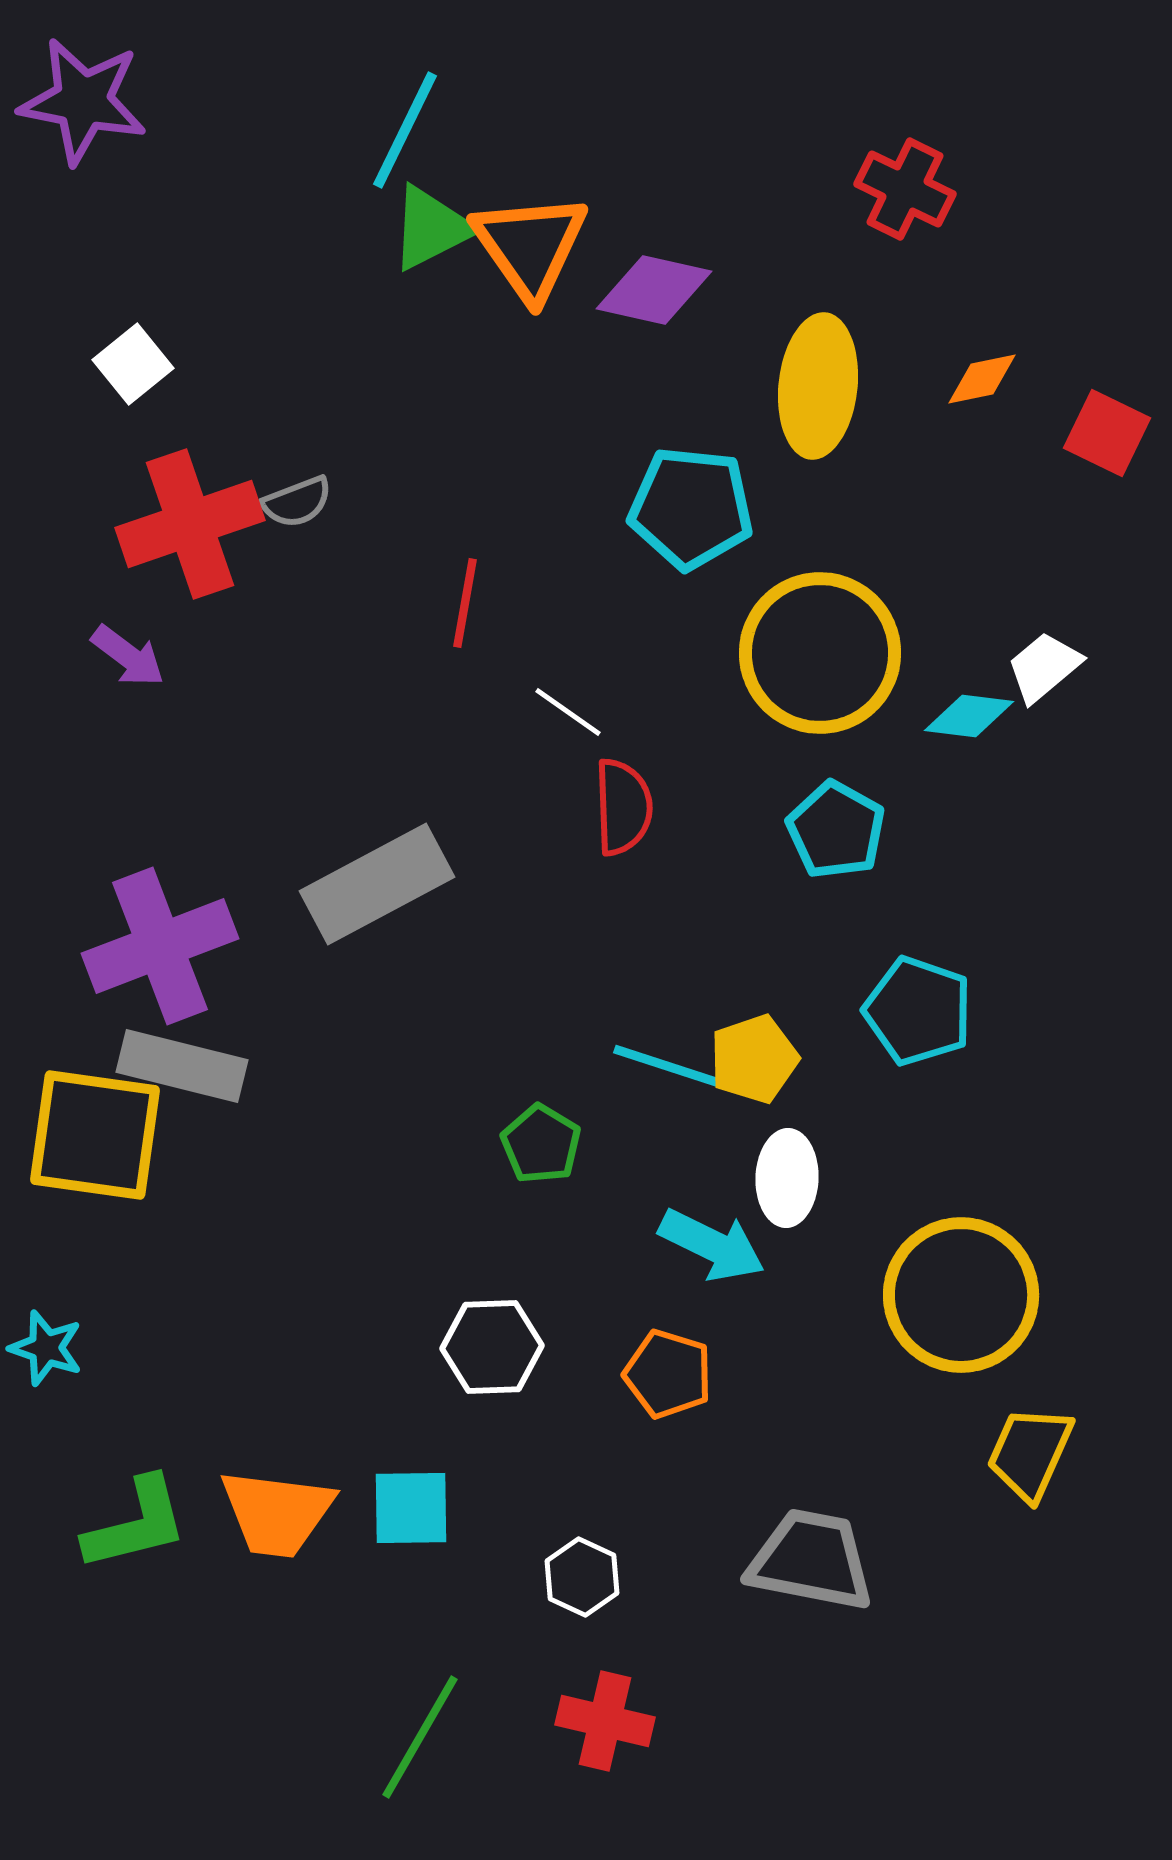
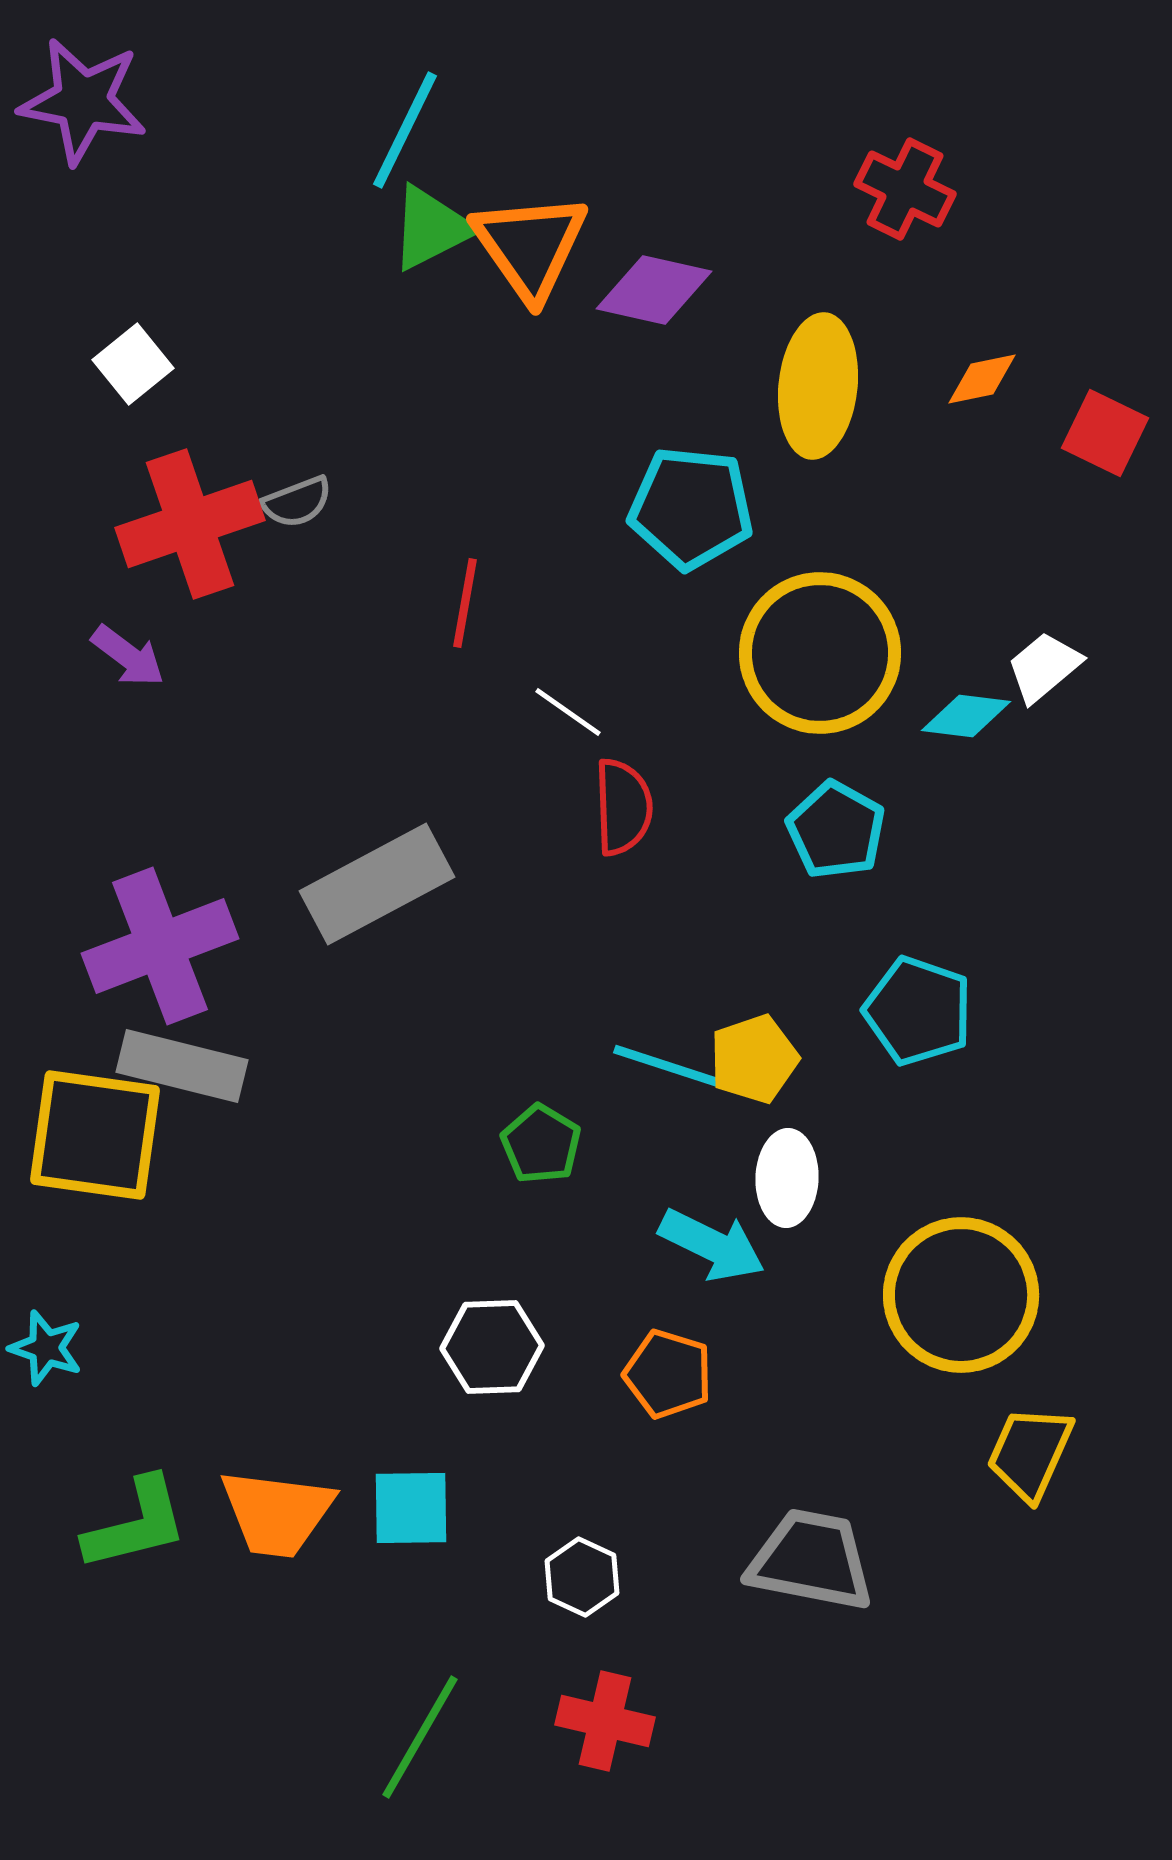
red square at (1107, 433): moved 2 px left
cyan diamond at (969, 716): moved 3 px left
